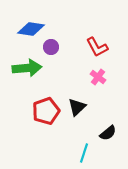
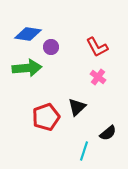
blue diamond: moved 3 px left, 5 px down
red pentagon: moved 6 px down
cyan line: moved 2 px up
